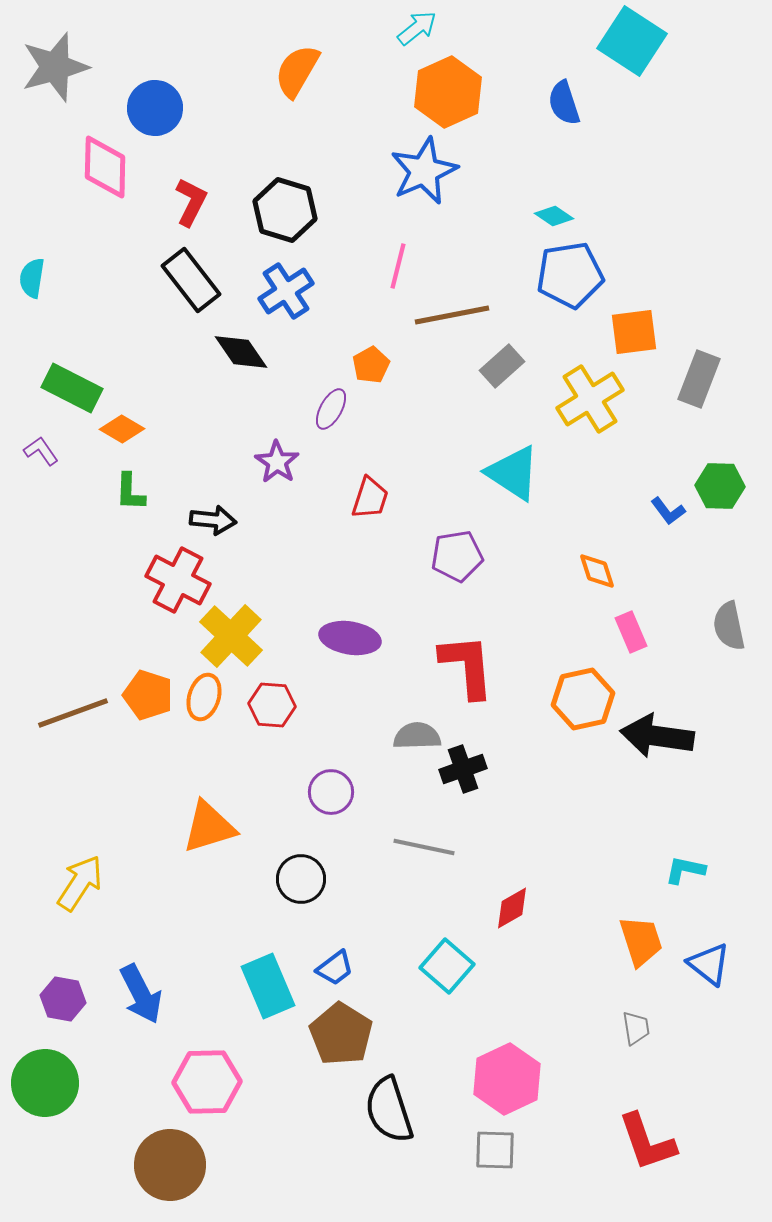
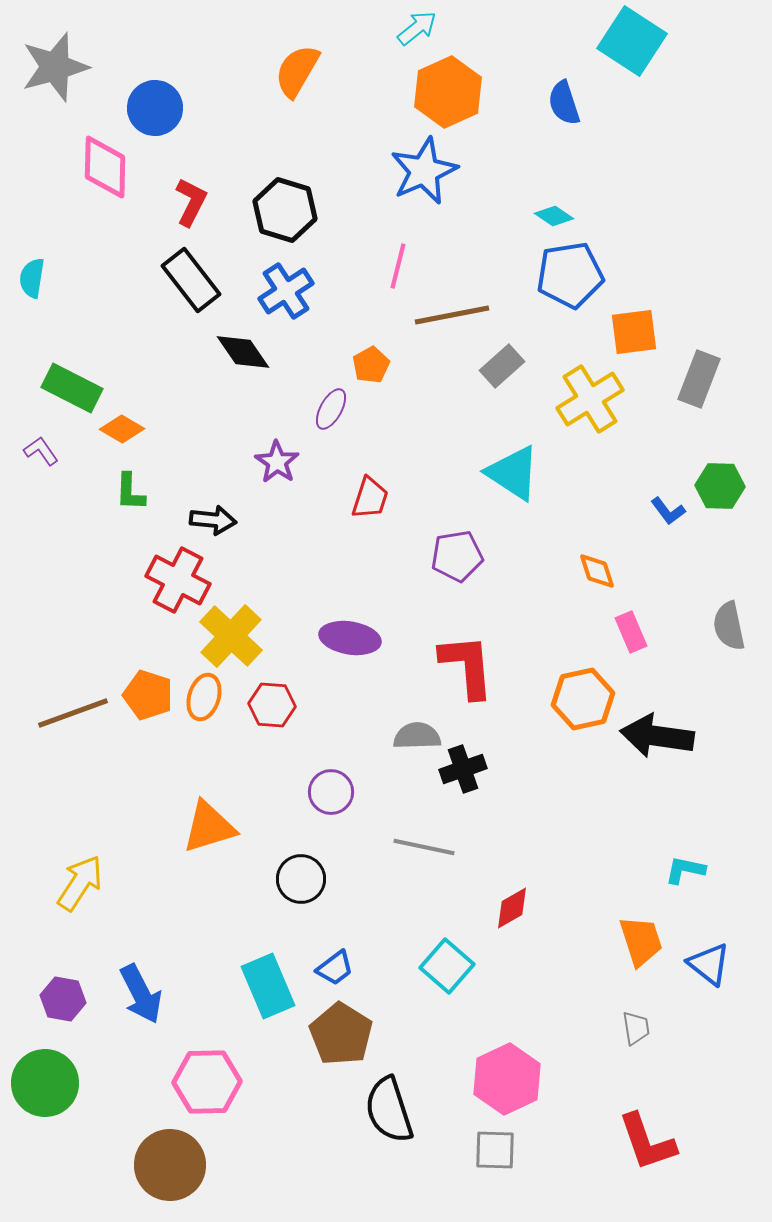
black diamond at (241, 352): moved 2 px right
